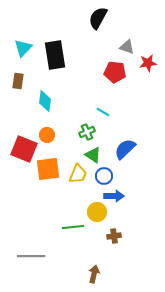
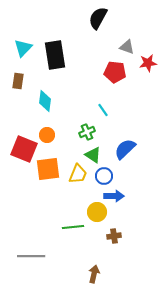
cyan line: moved 2 px up; rotated 24 degrees clockwise
